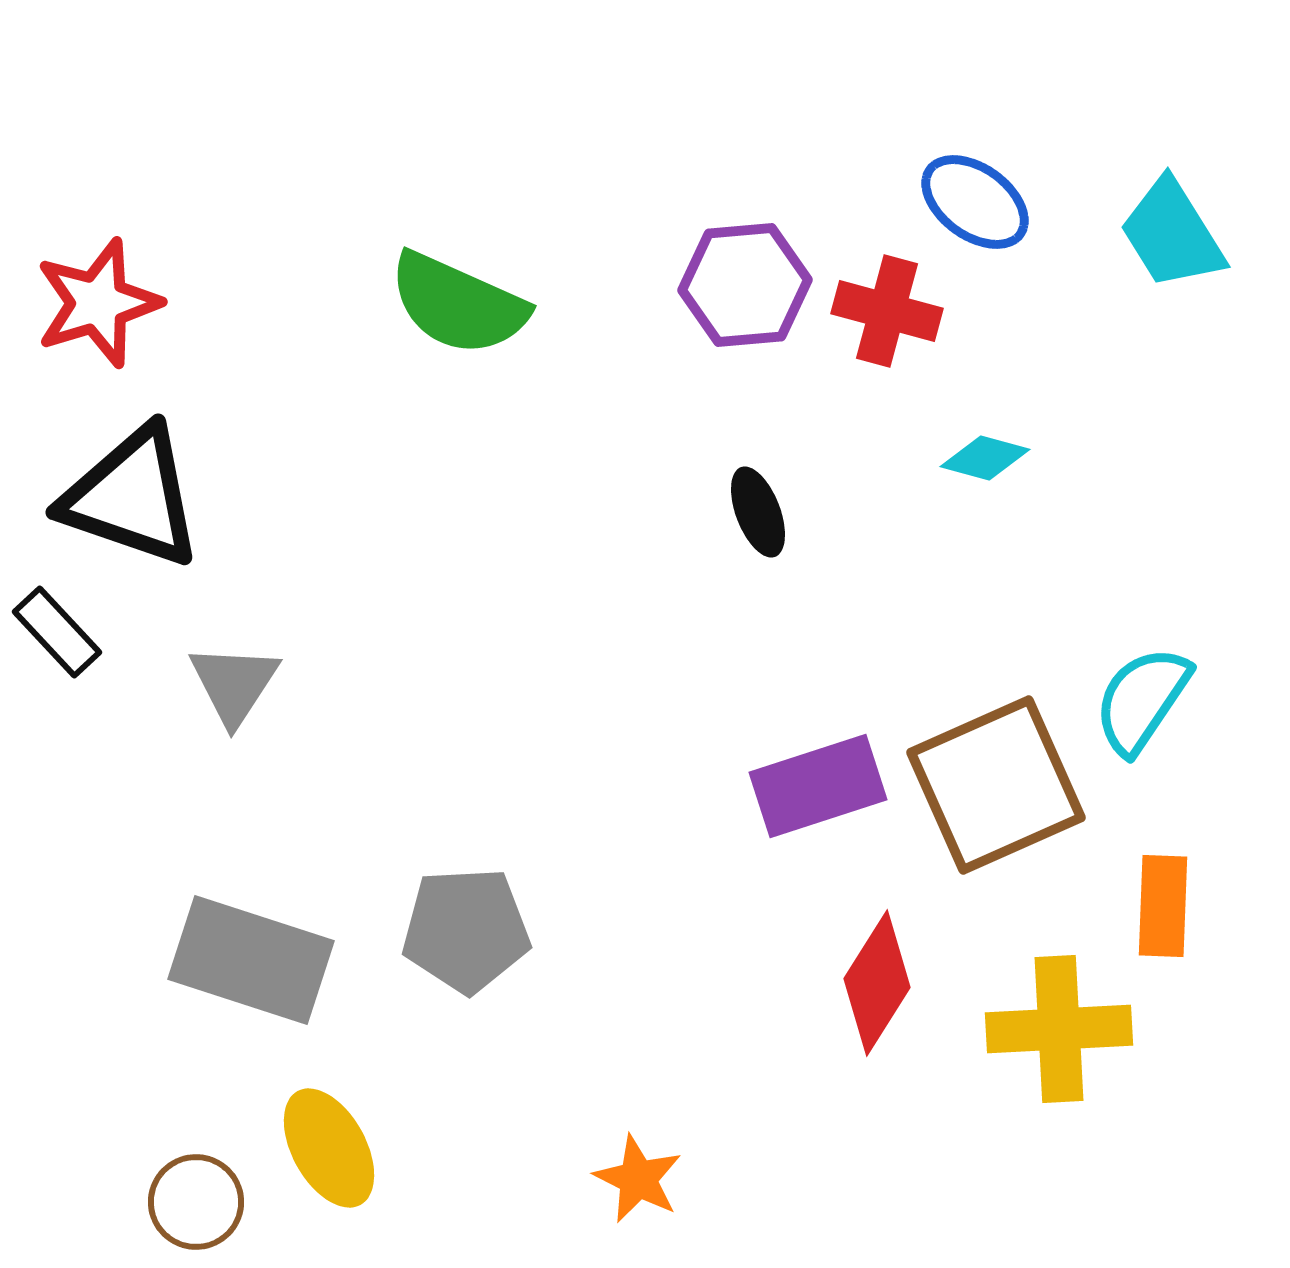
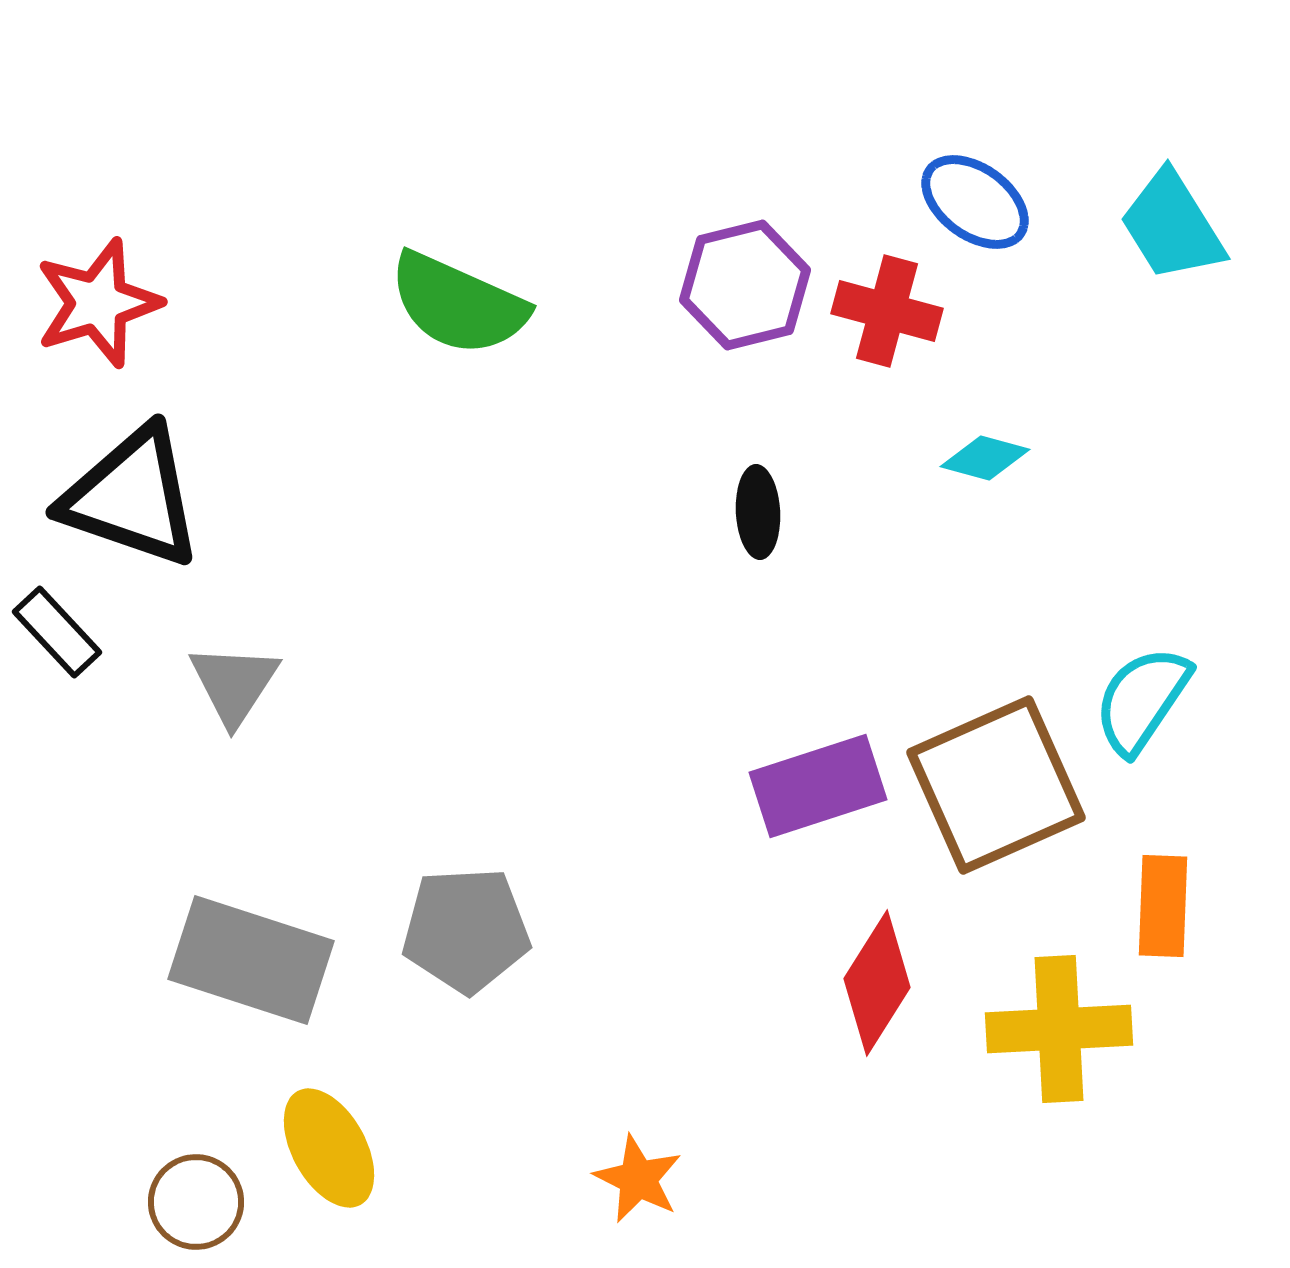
cyan trapezoid: moved 8 px up
purple hexagon: rotated 9 degrees counterclockwise
black ellipse: rotated 18 degrees clockwise
